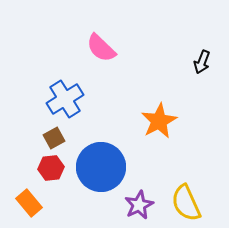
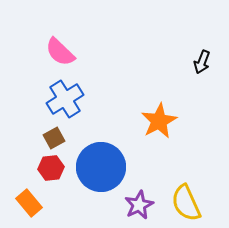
pink semicircle: moved 41 px left, 4 px down
